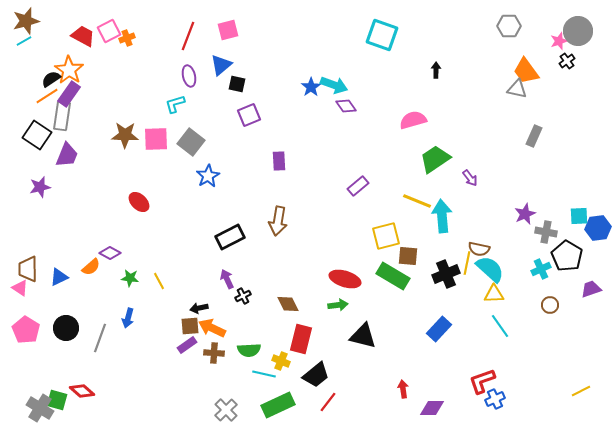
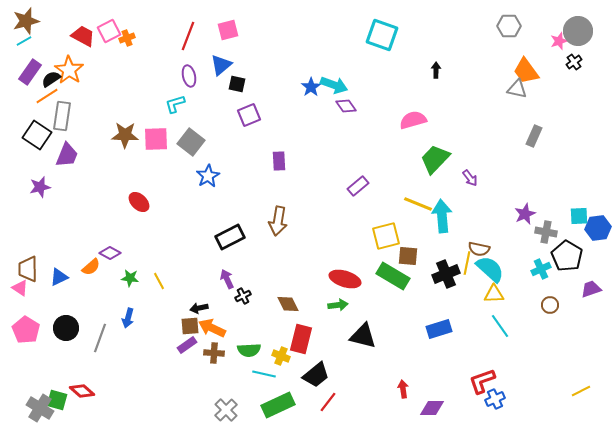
black cross at (567, 61): moved 7 px right, 1 px down
purple rectangle at (69, 94): moved 39 px left, 22 px up
green trapezoid at (435, 159): rotated 12 degrees counterclockwise
yellow line at (417, 201): moved 1 px right, 3 px down
blue rectangle at (439, 329): rotated 30 degrees clockwise
yellow cross at (281, 361): moved 5 px up
